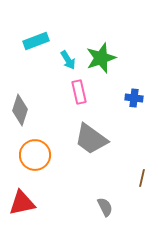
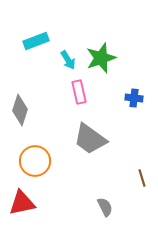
gray trapezoid: moved 1 px left
orange circle: moved 6 px down
brown line: rotated 30 degrees counterclockwise
